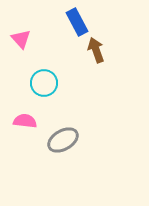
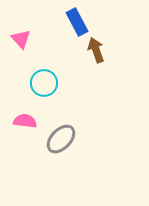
gray ellipse: moved 2 px left, 1 px up; rotated 16 degrees counterclockwise
